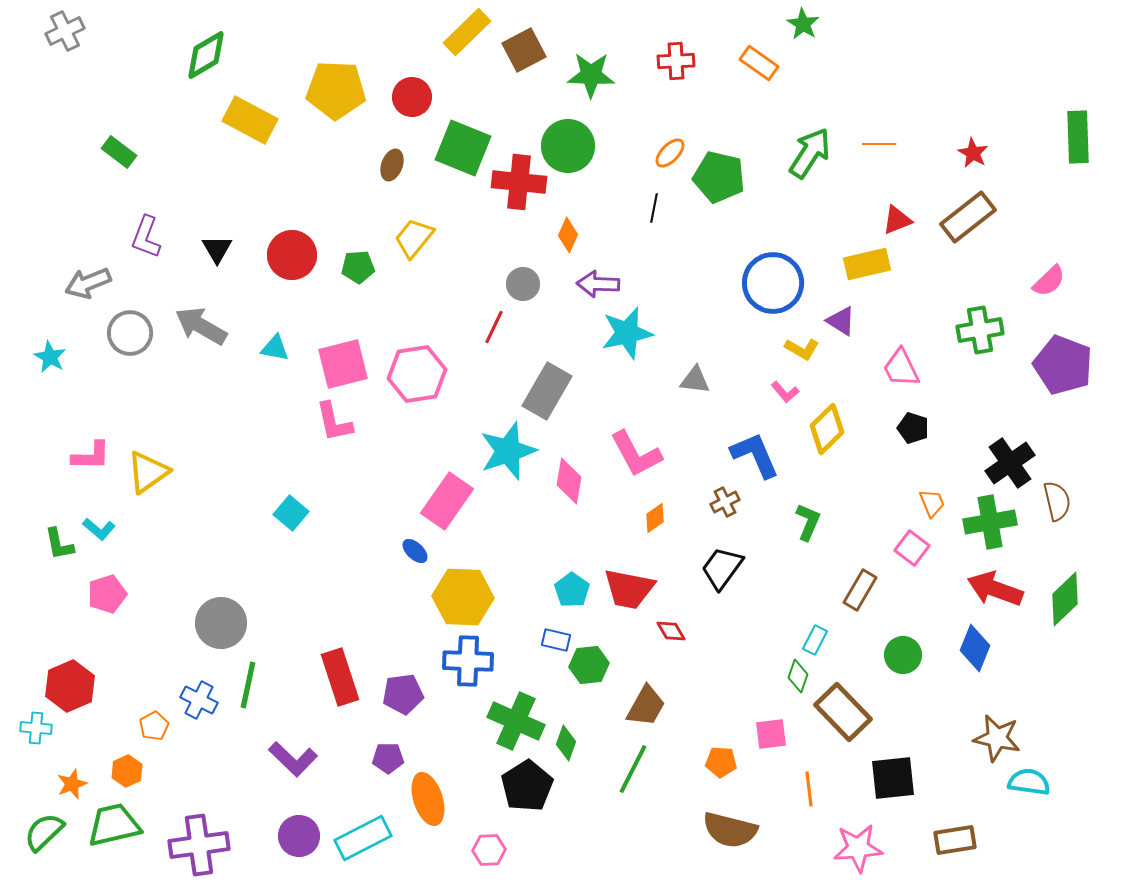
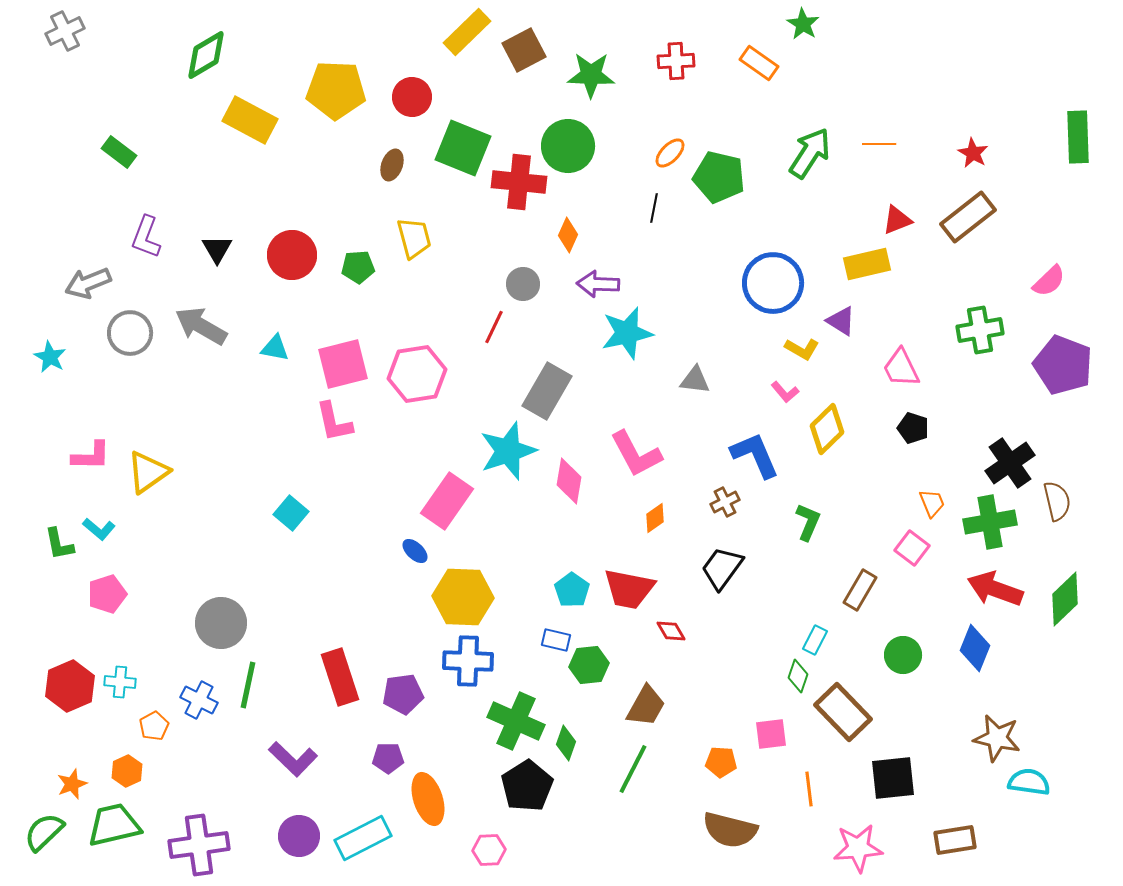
yellow trapezoid at (414, 238): rotated 126 degrees clockwise
cyan cross at (36, 728): moved 84 px right, 46 px up
